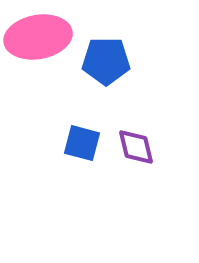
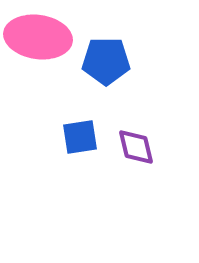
pink ellipse: rotated 18 degrees clockwise
blue square: moved 2 px left, 6 px up; rotated 24 degrees counterclockwise
